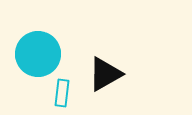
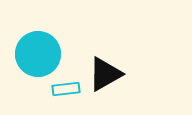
cyan rectangle: moved 4 px right, 4 px up; rotated 76 degrees clockwise
